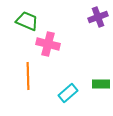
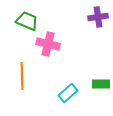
purple cross: rotated 12 degrees clockwise
orange line: moved 6 px left
